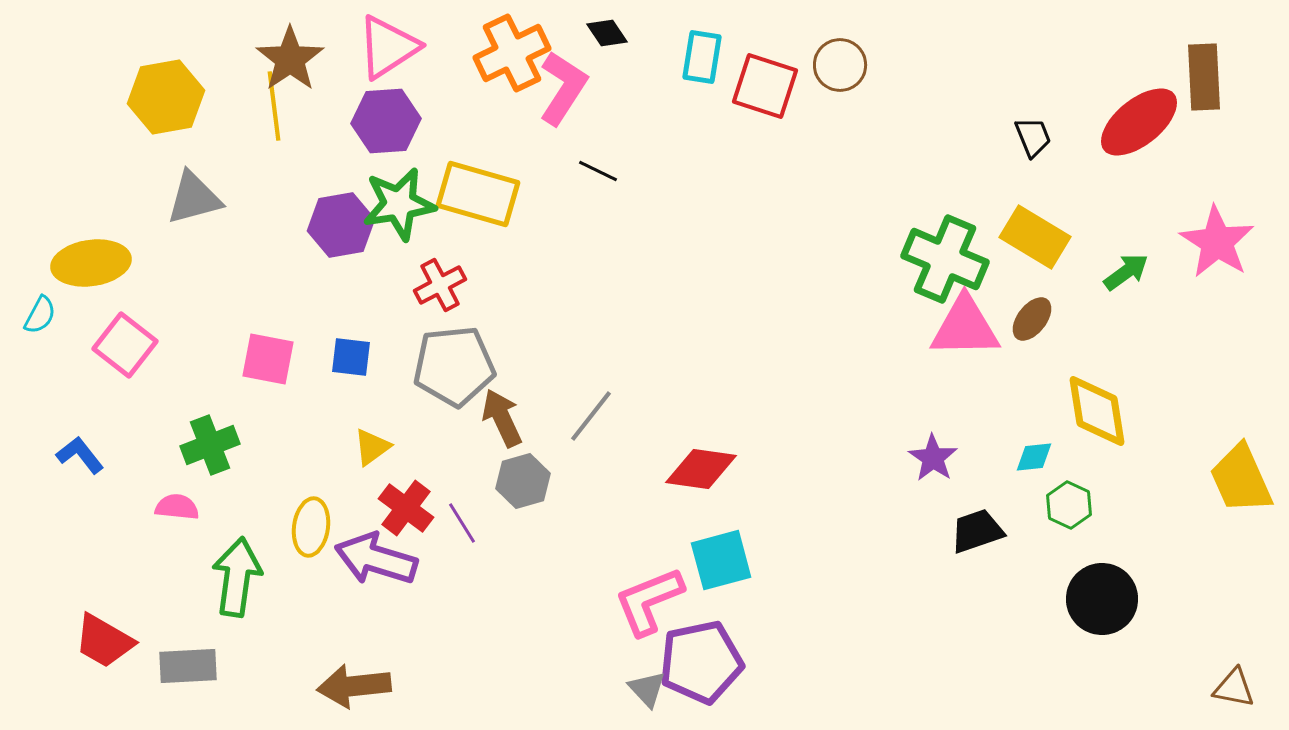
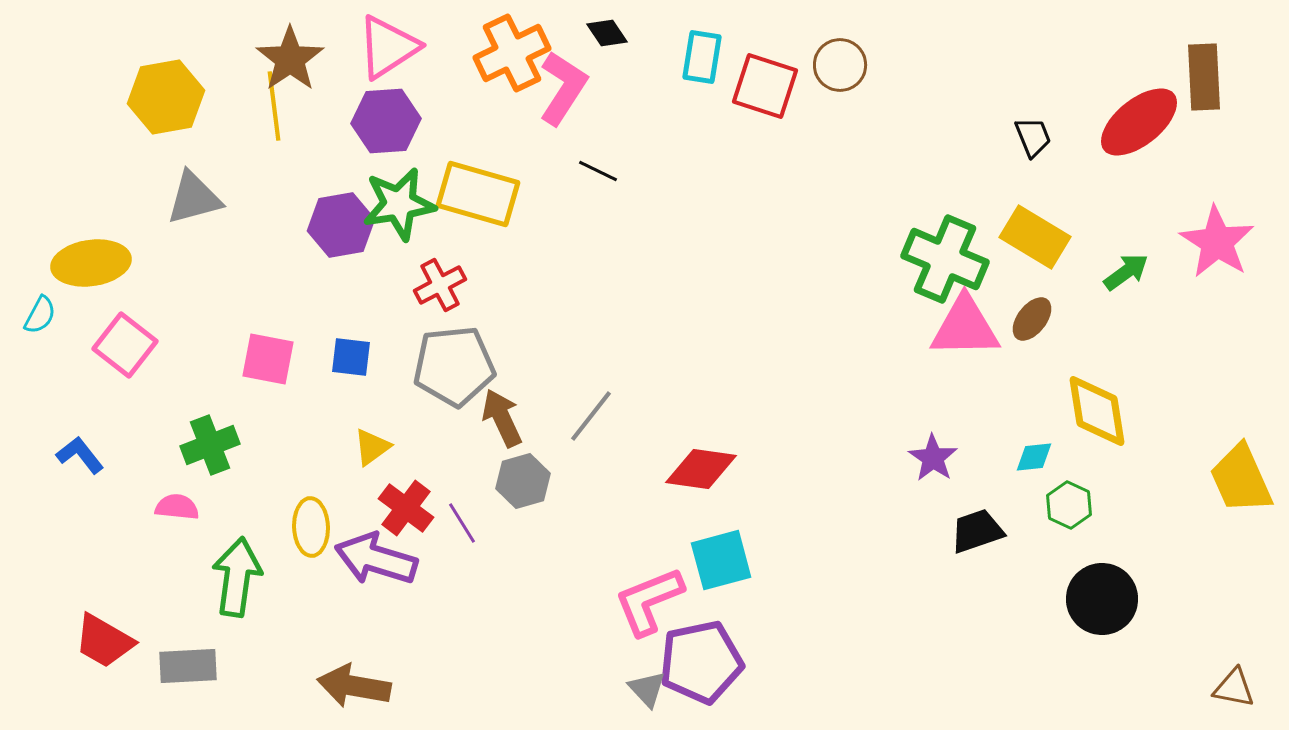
yellow ellipse at (311, 527): rotated 10 degrees counterclockwise
brown arrow at (354, 686): rotated 16 degrees clockwise
